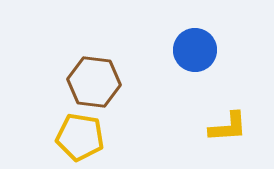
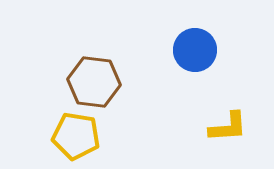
yellow pentagon: moved 4 px left, 1 px up
